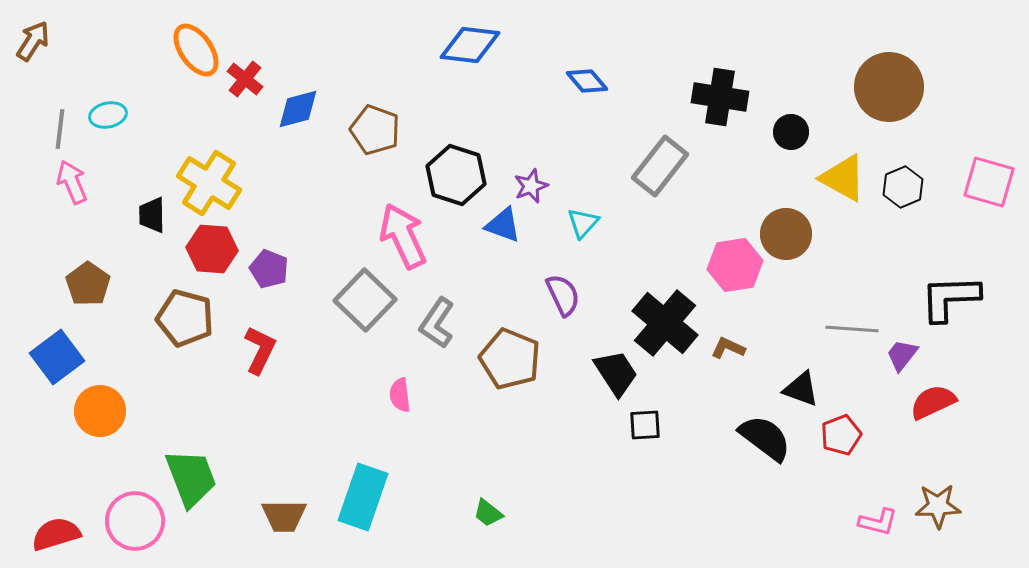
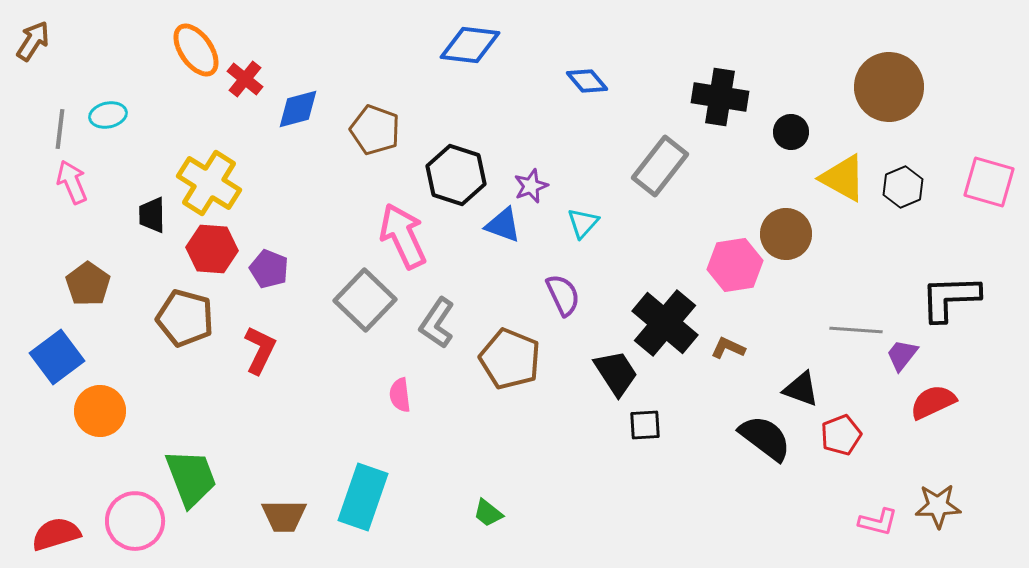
gray line at (852, 329): moved 4 px right, 1 px down
